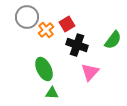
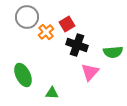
orange cross: moved 2 px down
green semicircle: moved 12 px down; rotated 48 degrees clockwise
green ellipse: moved 21 px left, 6 px down
